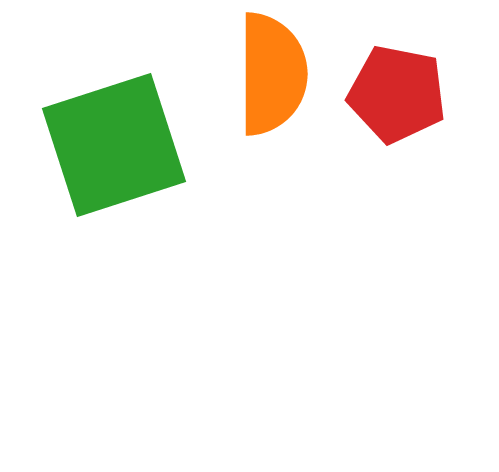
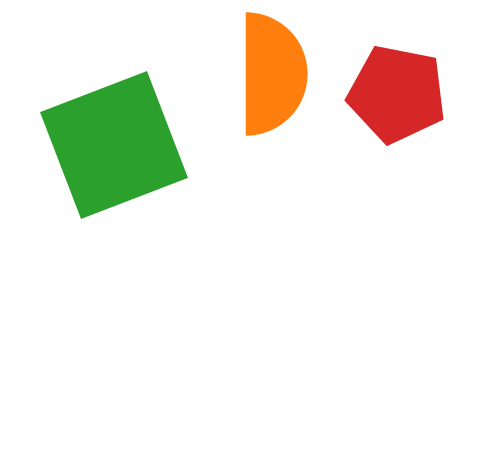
green square: rotated 3 degrees counterclockwise
